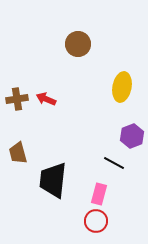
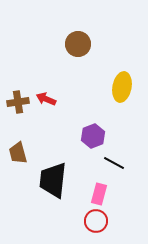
brown cross: moved 1 px right, 3 px down
purple hexagon: moved 39 px left
